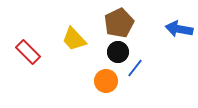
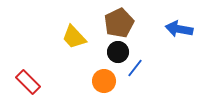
yellow trapezoid: moved 2 px up
red rectangle: moved 30 px down
orange circle: moved 2 px left
